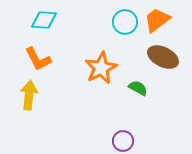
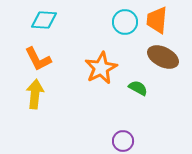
orange trapezoid: rotated 48 degrees counterclockwise
yellow arrow: moved 6 px right, 1 px up
